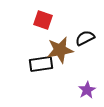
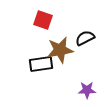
purple star: rotated 30 degrees clockwise
